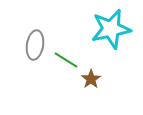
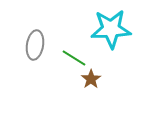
cyan star: rotated 9 degrees clockwise
green line: moved 8 px right, 2 px up
